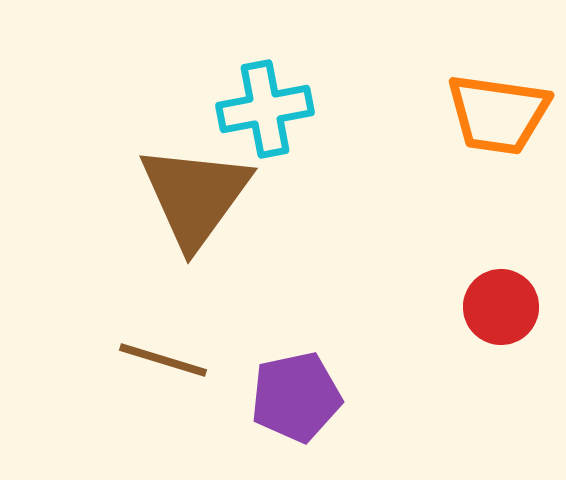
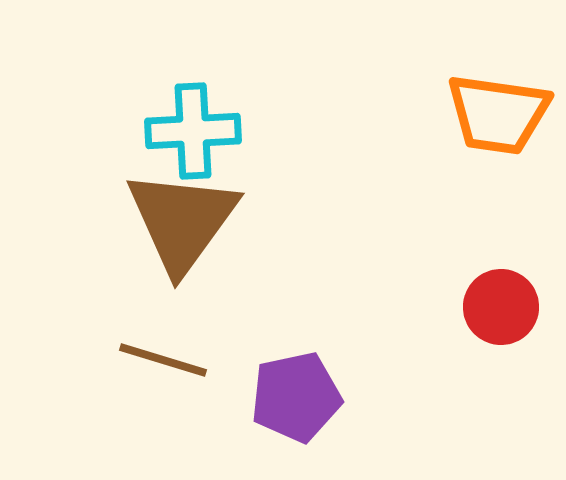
cyan cross: moved 72 px left, 22 px down; rotated 8 degrees clockwise
brown triangle: moved 13 px left, 25 px down
